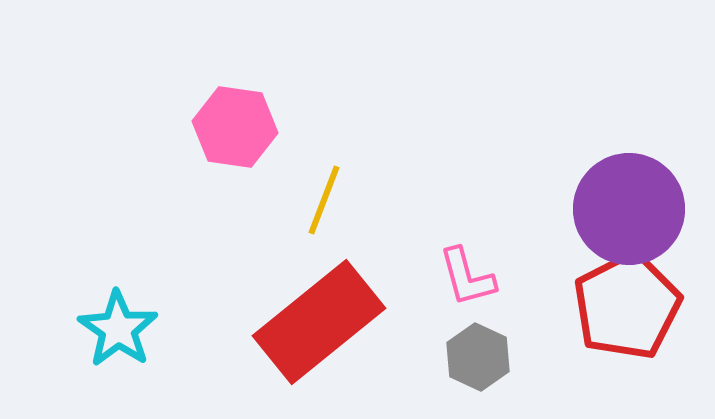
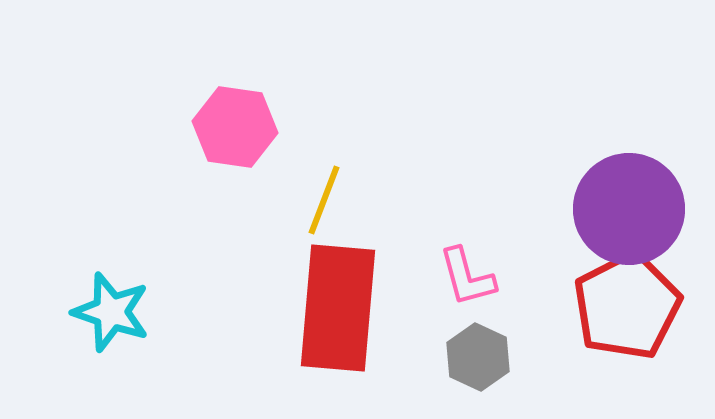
red rectangle: moved 19 px right, 14 px up; rotated 46 degrees counterclockwise
cyan star: moved 7 px left, 17 px up; rotated 16 degrees counterclockwise
